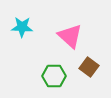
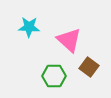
cyan star: moved 7 px right
pink triangle: moved 1 px left, 4 px down
